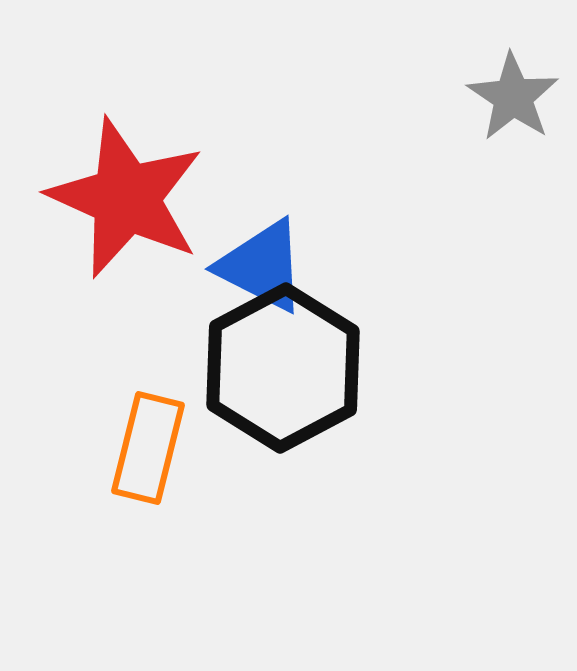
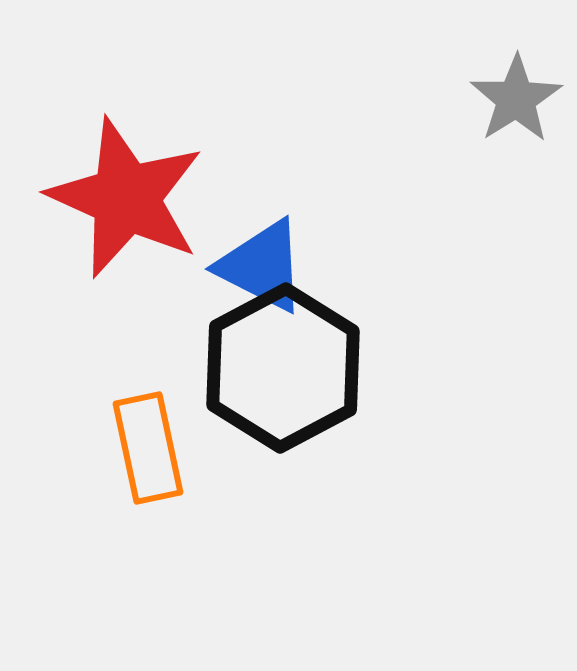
gray star: moved 3 px right, 2 px down; rotated 6 degrees clockwise
orange rectangle: rotated 26 degrees counterclockwise
